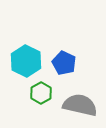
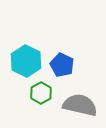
blue pentagon: moved 2 px left, 2 px down
